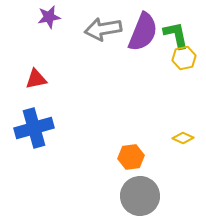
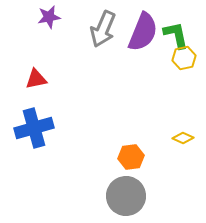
gray arrow: rotated 57 degrees counterclockwise
gray circle: moved 14 px left
